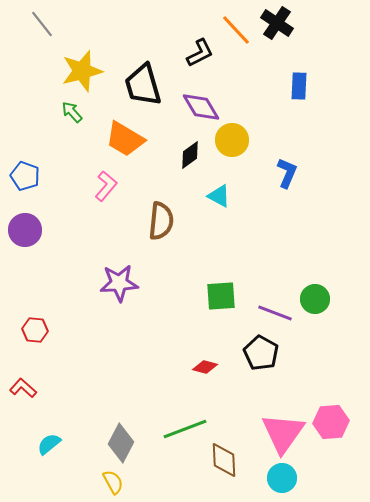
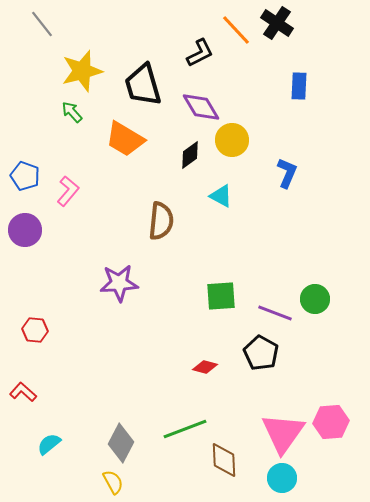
pink L-shape: moved 38 px left, 5 px down
cyan triangle: moved 2 px right
red L-shape: moved 4 px down
